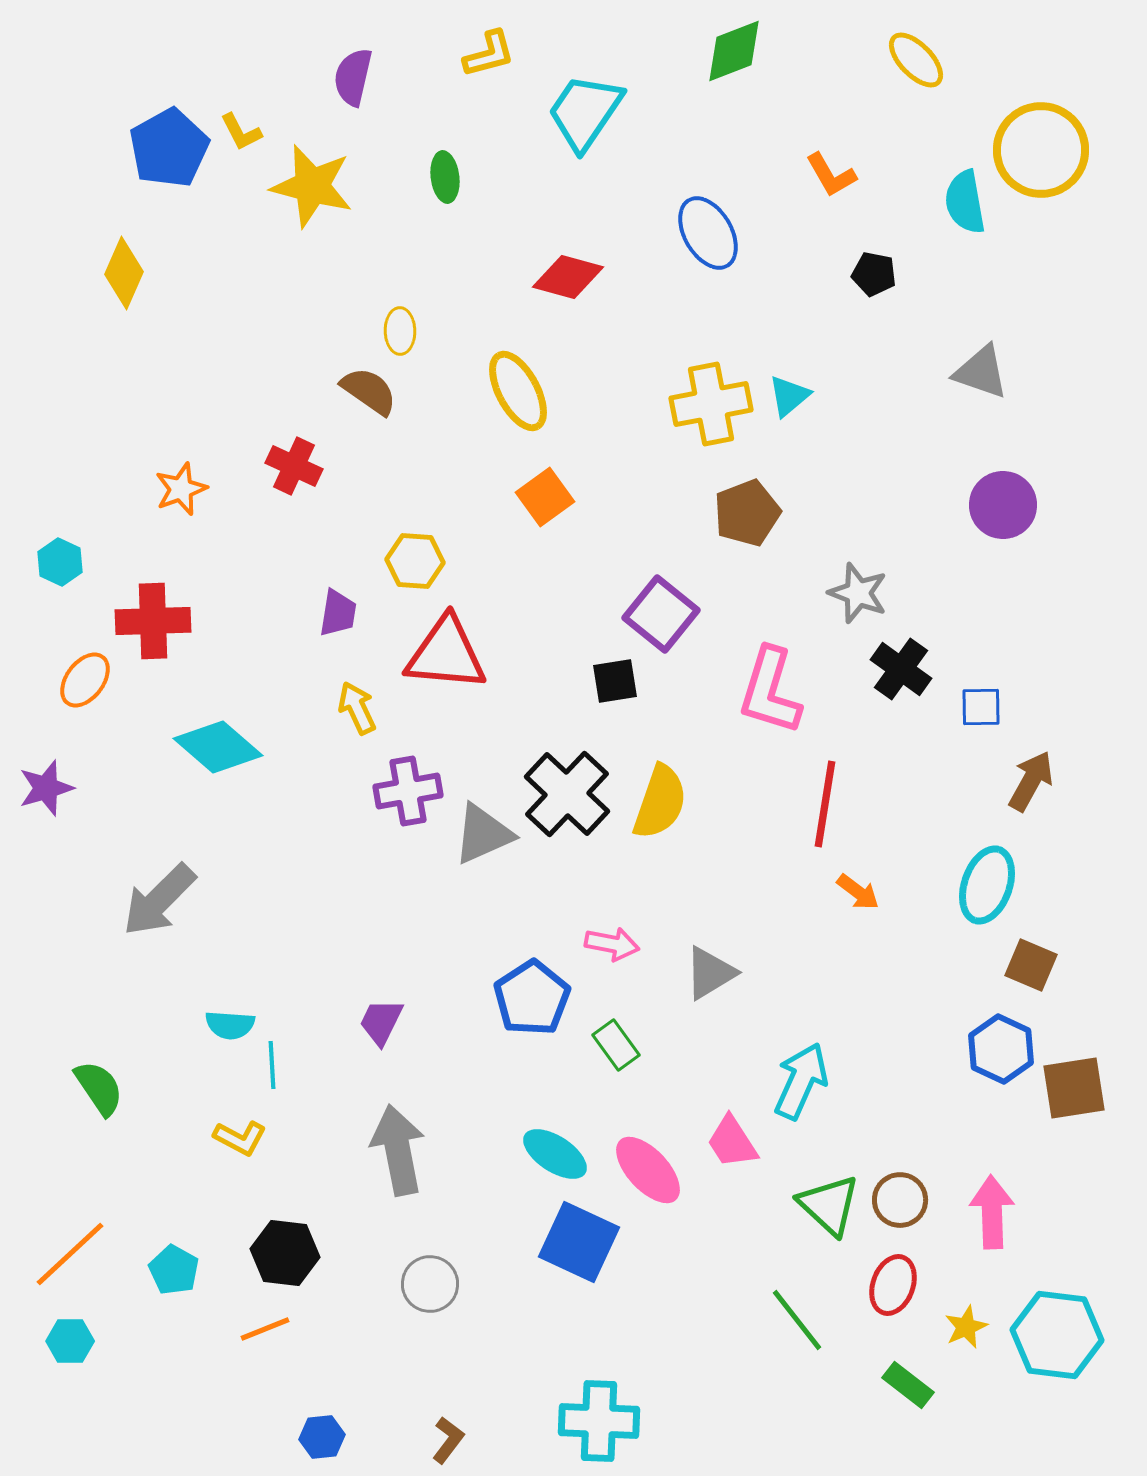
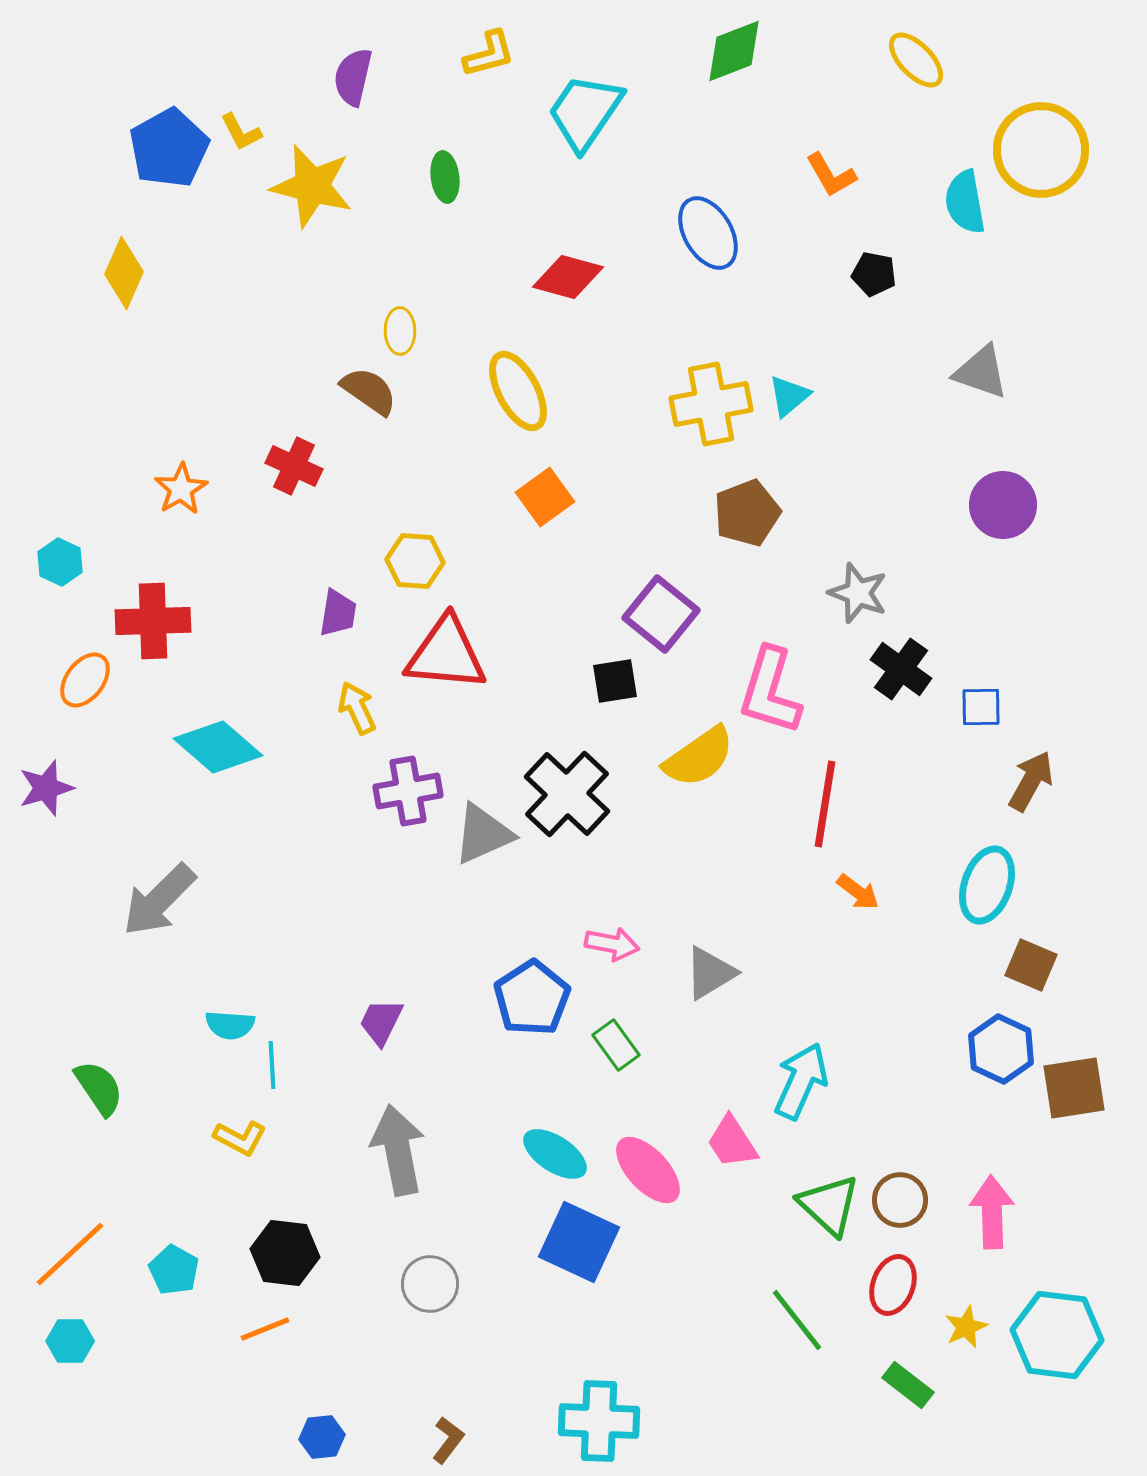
orange star at (181, 489): rotated 10 degrees counterclockwise
yellow semicircle at (660, 802): moved 39 px right, 45 px up; rotated 36 degrees clockwise
